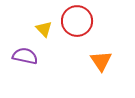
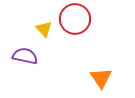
red circle: moved 2 px left, 2 px up
orange triangle: moved 17 px down
